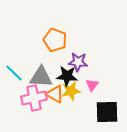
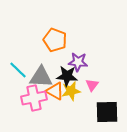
cyan line: moved 4 px right, 3 px up
orange triangle: moved 3 px up
